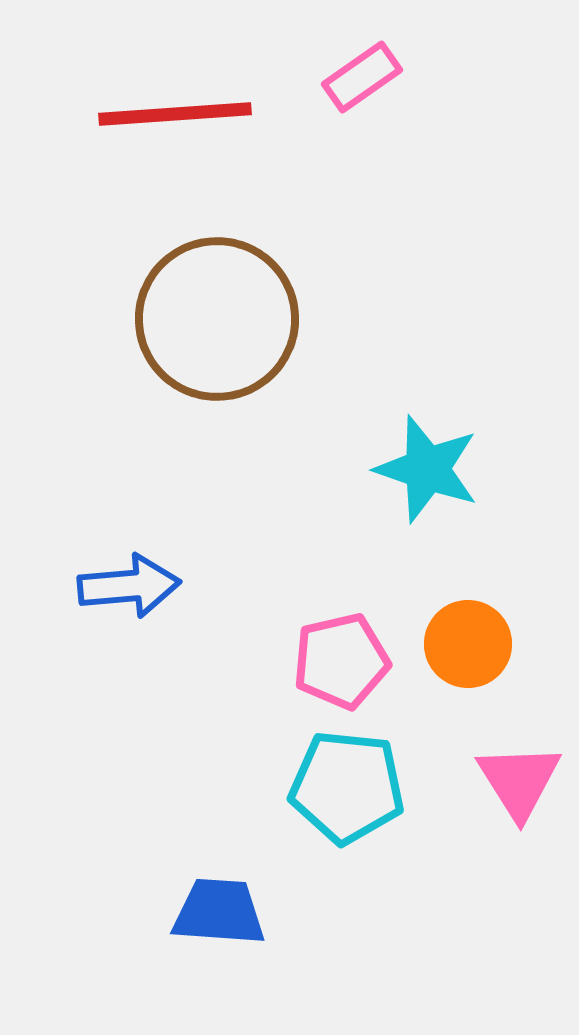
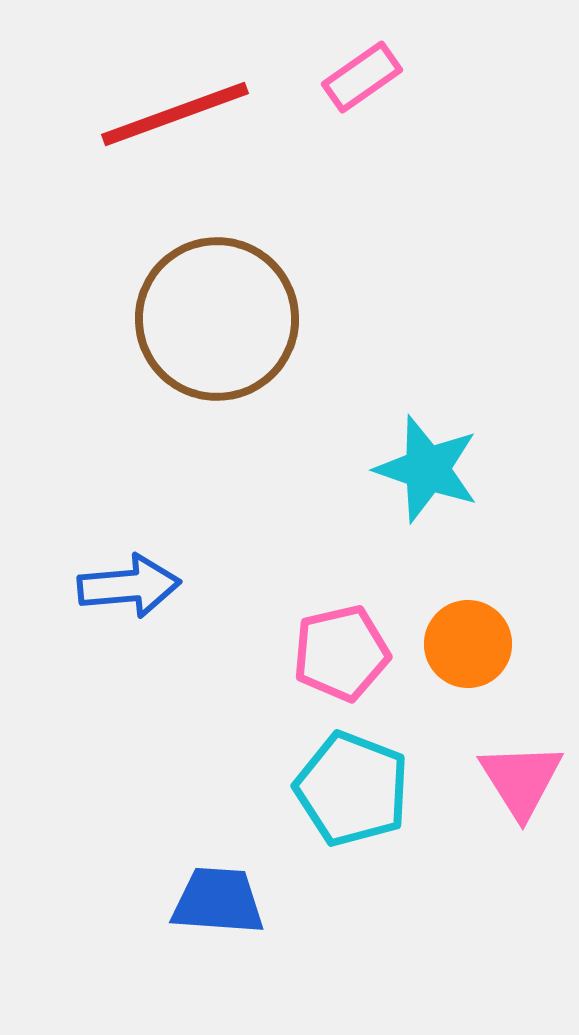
red line: rotated 16 degrees counterclockwise
pink pentagon: moved 8 px up
pink triangle: moved 2 px right, 1 px up
cyan pentagon: moved 5 px right, 2 px down; rotated 15 degrees clockwise
blue trapezoid: moved 1 px left, 11 px up
